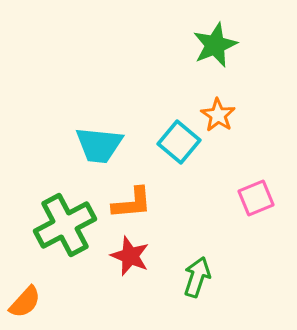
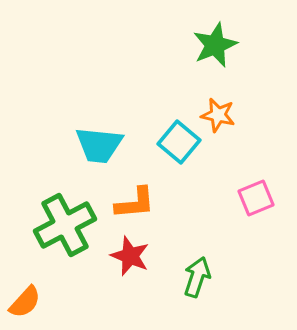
orange star: rotated 20 degrees counterclockwise
orange L-shape: moved 3 px right
